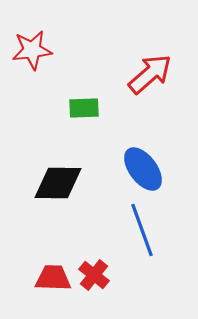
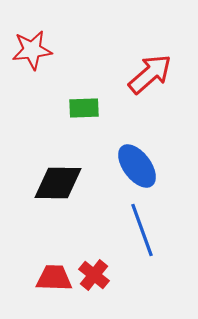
blue ellipse: moved 6 px left, 3 px up
red trapezoid: moved 1 px right
